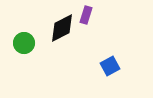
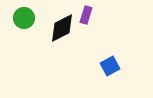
green circle: moved 25 px up
